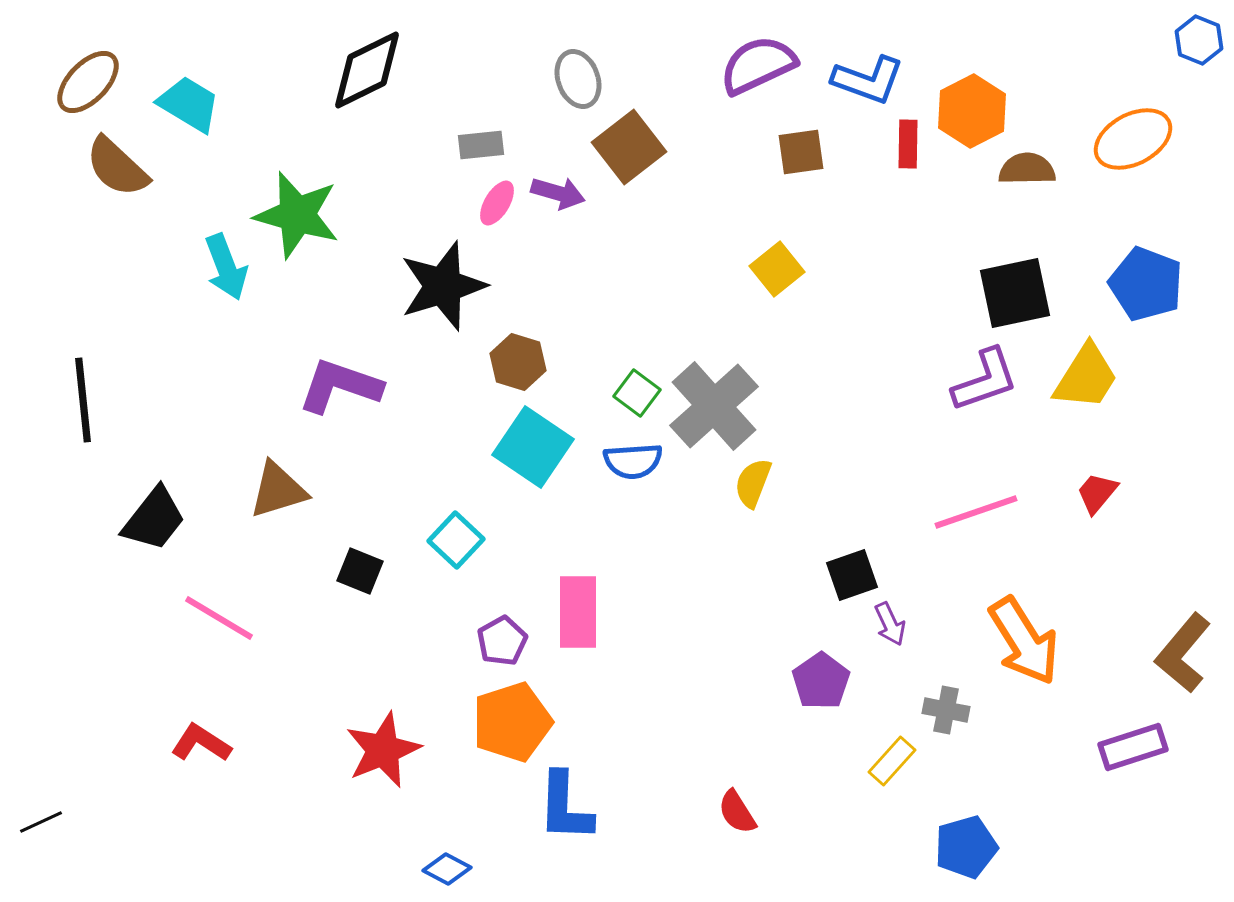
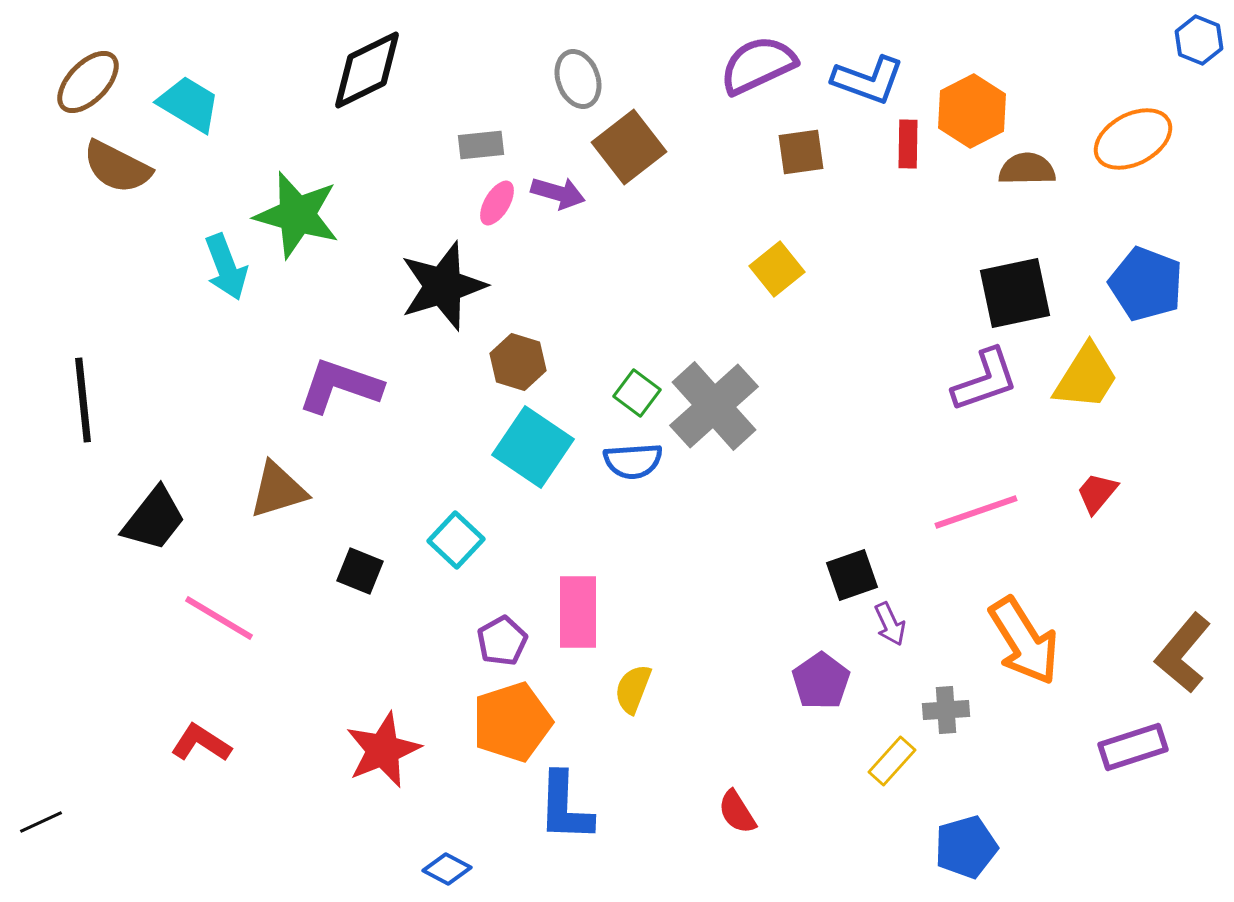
brown semicircle at (117, 167): rotated 16 degrees counterclockwise
yellow semicircle at (753, 483): moved 120 px left, 206 px down
gray cross at (946, 710): rotated 15 degrees counterclockwise
